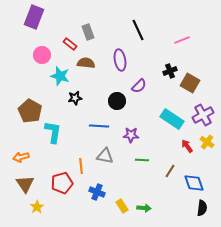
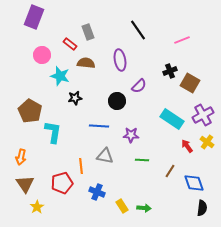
black line: rotated 10 degrees counterclockwise
orange arrow: rotated 63 degrees counterclockwise
